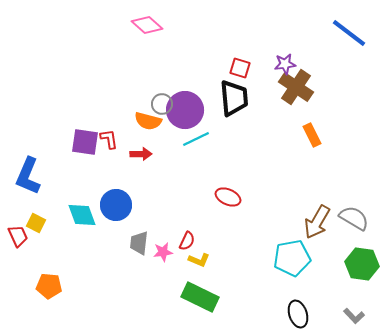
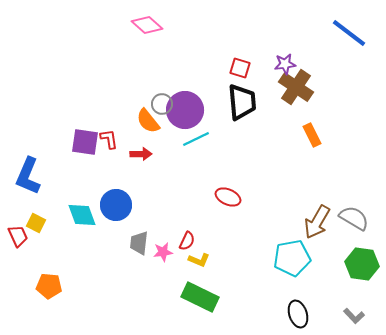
black trapezoid: moved 8 px right, 4 px down
orange semicircle: rotated 36 degrees clockwise
